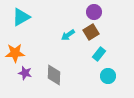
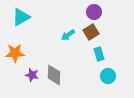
cyan rectangle: rotated 56 degrees counterclockwise
purple star: moved 7 px right, 2 px down
